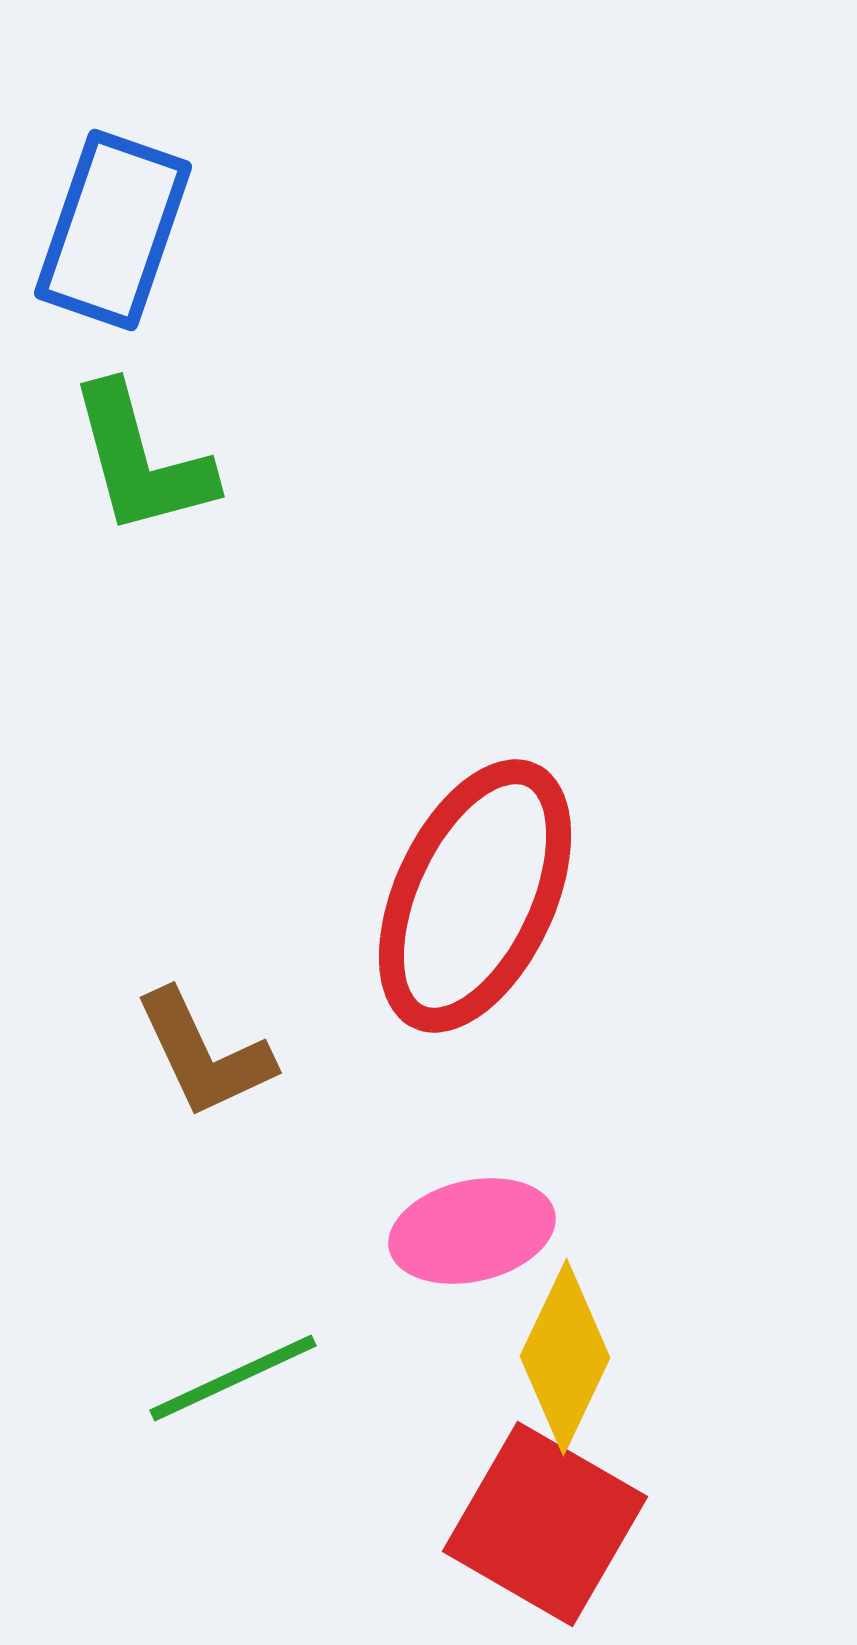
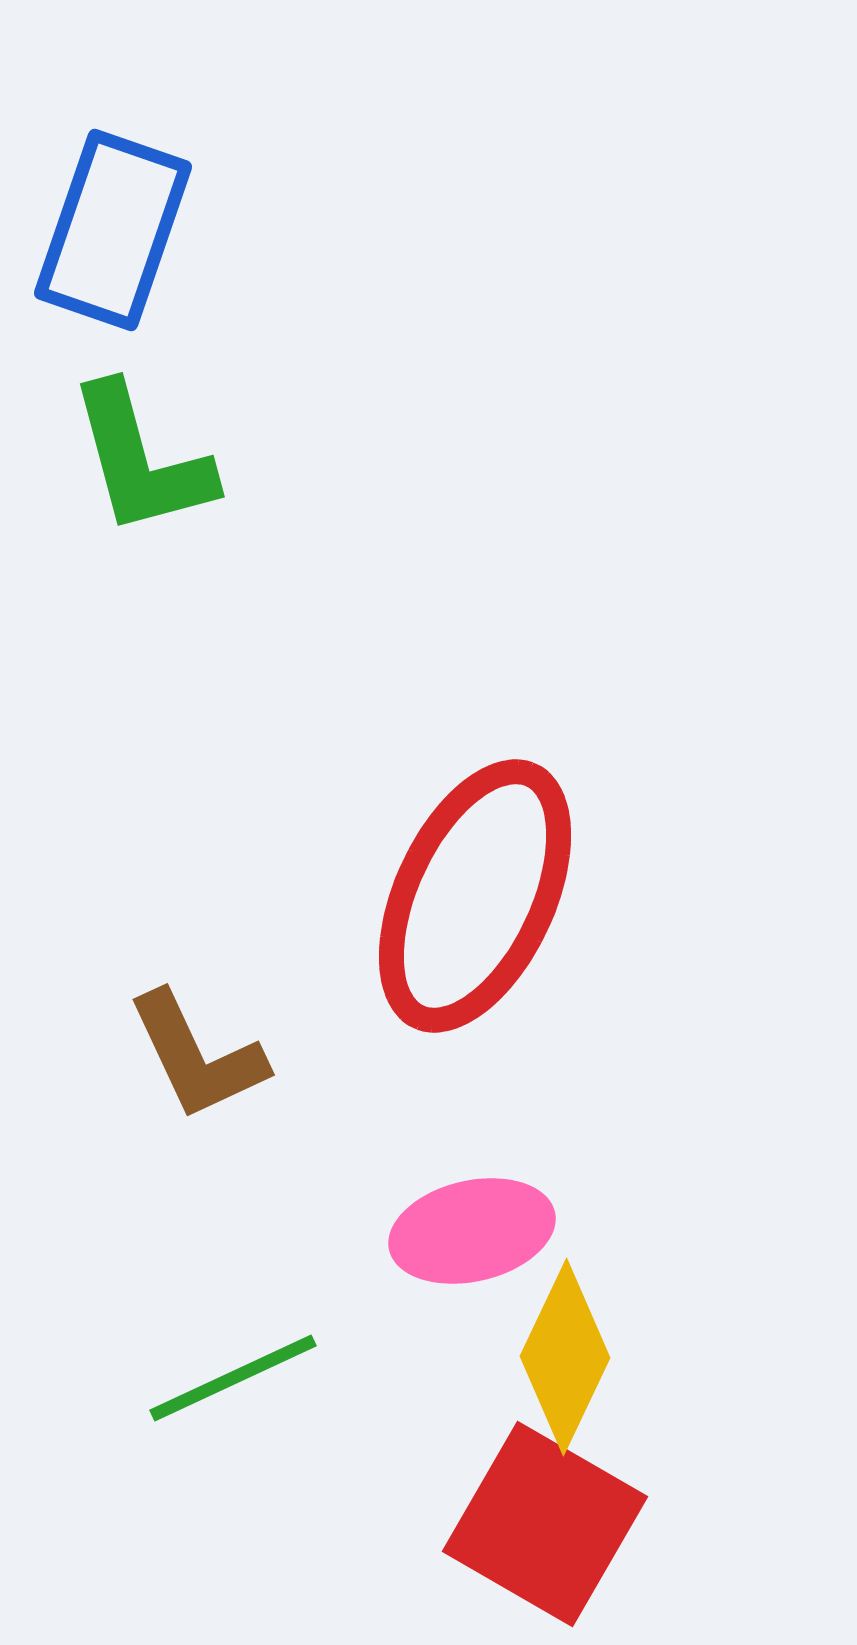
brown L-shape: moved 7 px left, 2 px down
